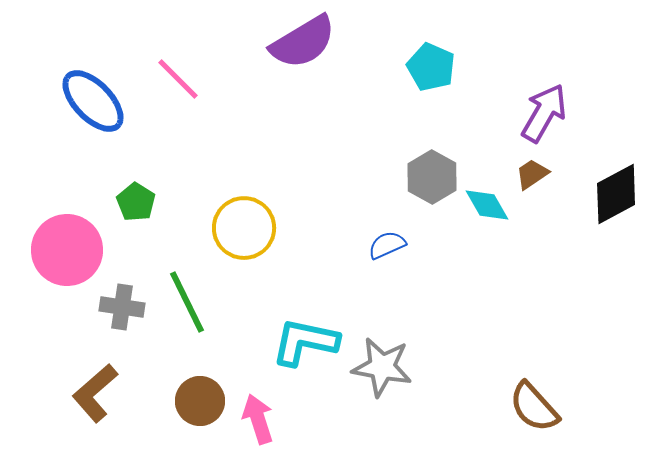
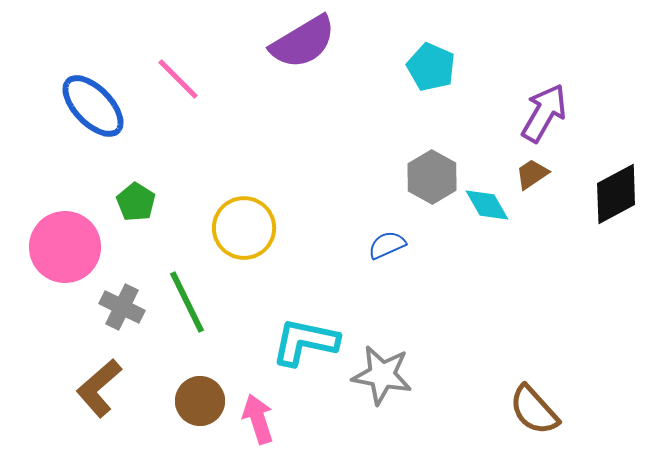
blue ellipse: moved 5 px down
pink circle: moved 2 px left, 3 px up
gray cross: rotated 18 degrees clockwise
gray star: moved 8 px down
brown L-shape: moved 4 px right, 5 px up
brown semicircle: moved 3 px down
